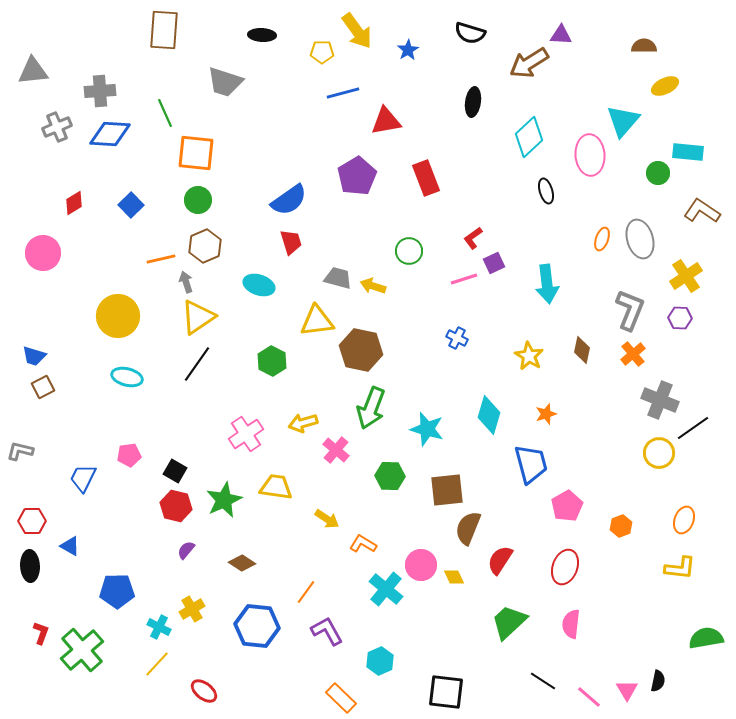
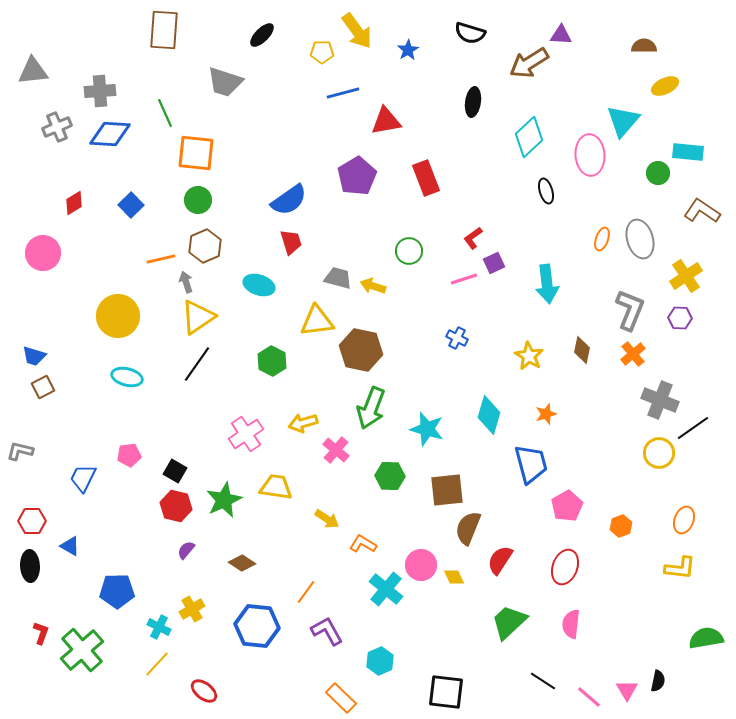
black ellipse at (262, 35): rotated 48 degrees counterclockwise
